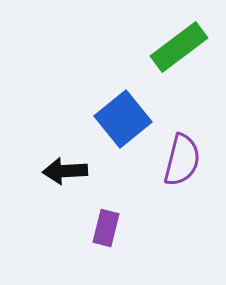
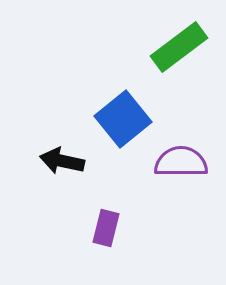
purple semicircle: moved 1 px left, 2 px down; rotated 104 degrees counterclockwise
black arrow: moved 3 px left, 10 px up; rotated 15 degrees clockwise
